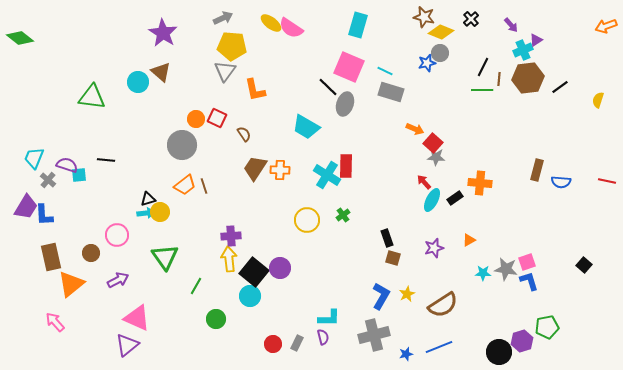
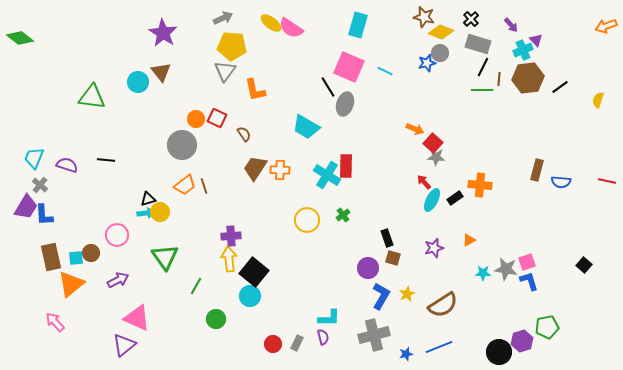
purple triangle at (536, 40): rotated 40 degrees counterclockwise
brown triangle at (161, 72): rotated 10 degrees clockwise
black line at (328, 87): rotated 15 degrees clockwise
gray rectangle at (391, 92): moved 87 px right, 48 px up
cyan square at (79, 175): moved 3 px left, 83 px down
gray cross at (48, 180): moved 8 px left, 5 px down
orange cross at (480, 183): moved 2 px down
purple circle at (280, 268): moved 88 px right
purple triangle at (127, 345): moved 3 px left
